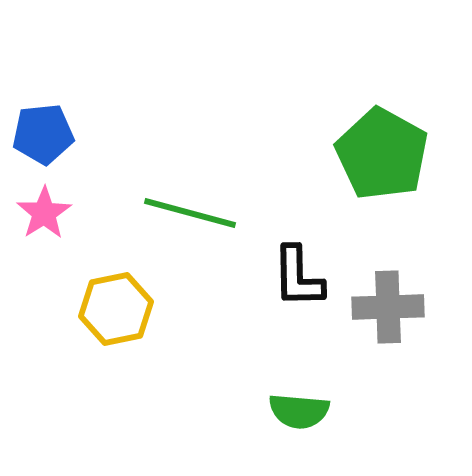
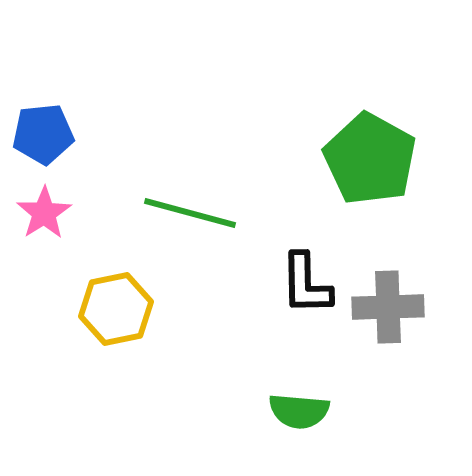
green pentagon: moved 12 px left, 5 px down
black L-shape: moved 8 px right, 7 px down
